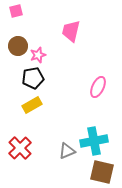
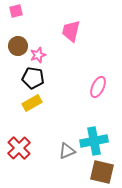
black pentagon: rotated 20 degrees clockwise
yellow rectangle: moved 2 px up
red cross: moved 1 px left
